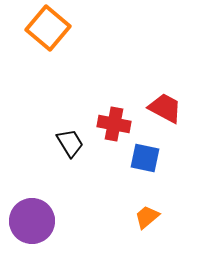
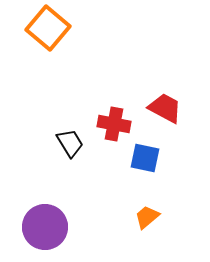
purple circle: moved 13 px right, 6 px down
